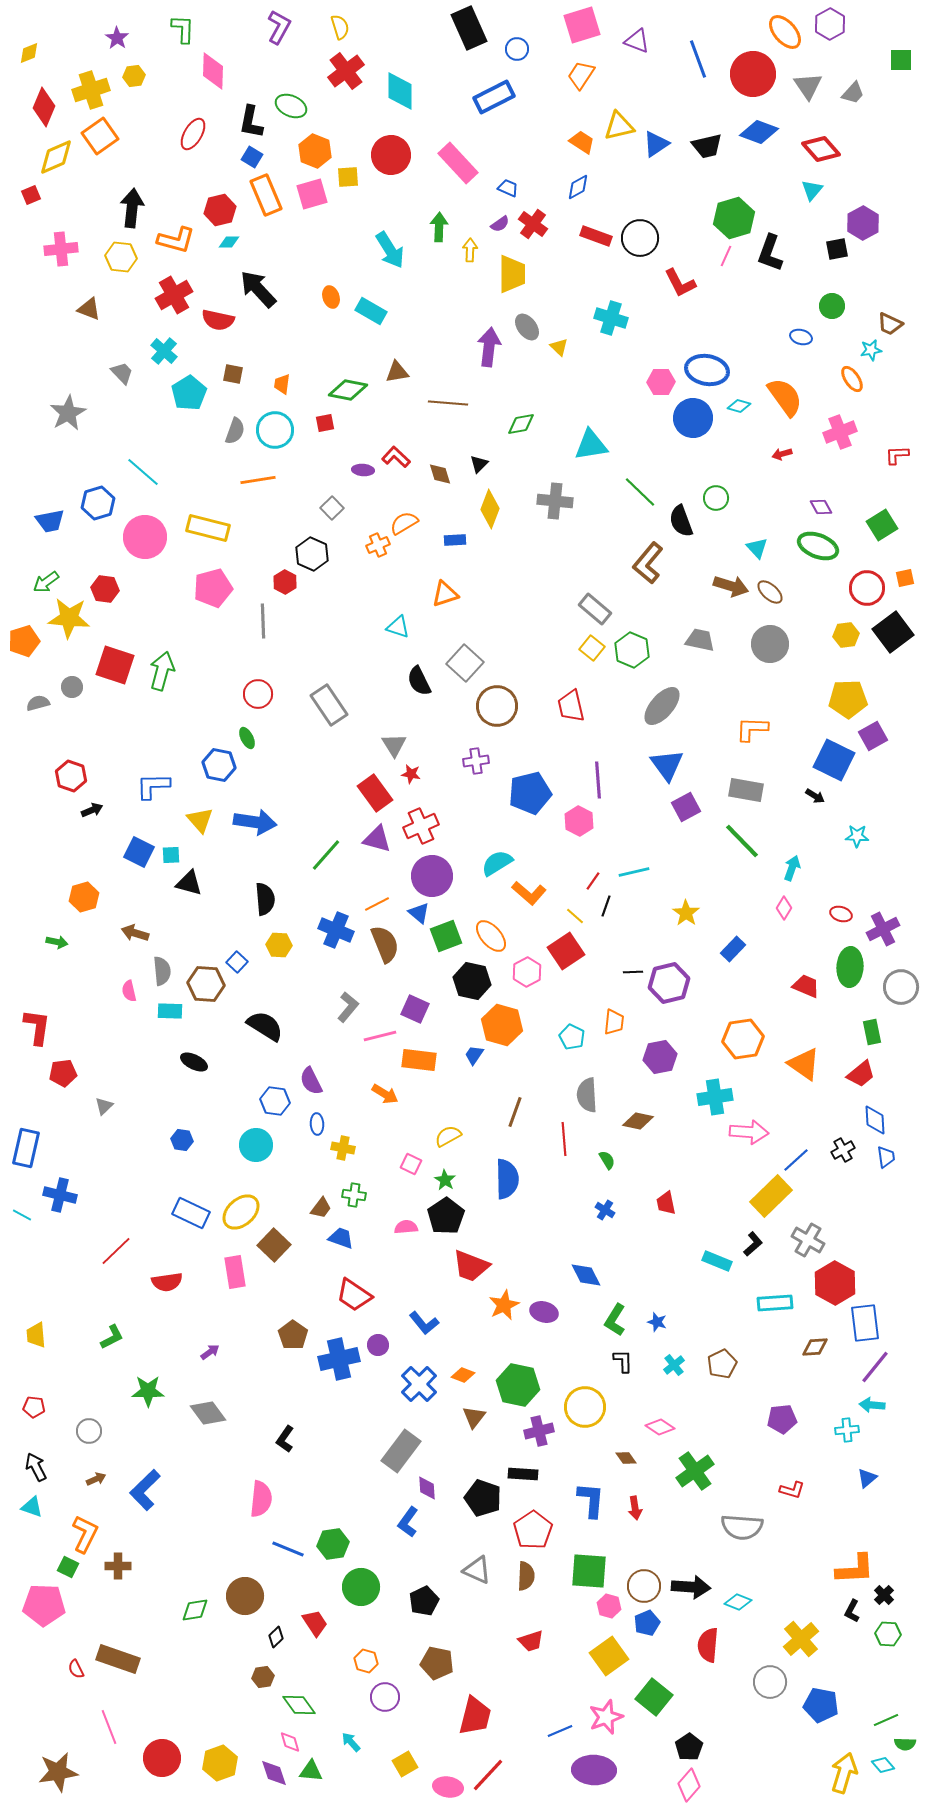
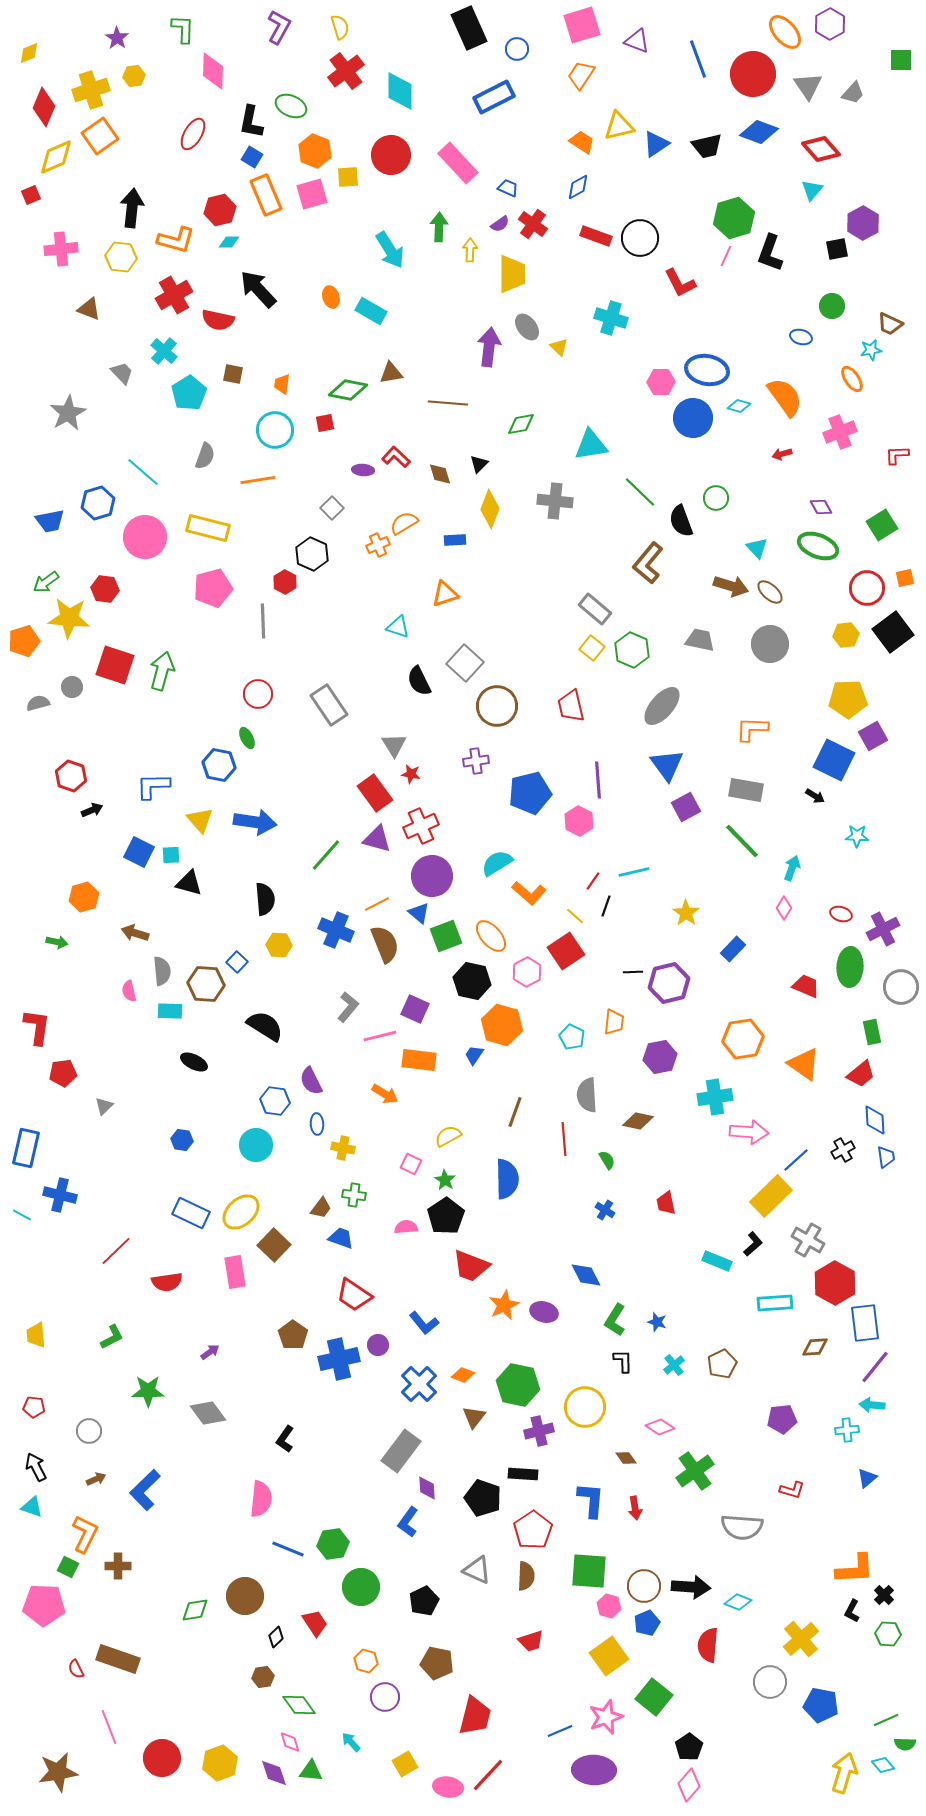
brown triangle at (397, 372): moved 6 px left, 1 px down
gray semicircle at (235, 431): moved 30 px left, 25 px down
